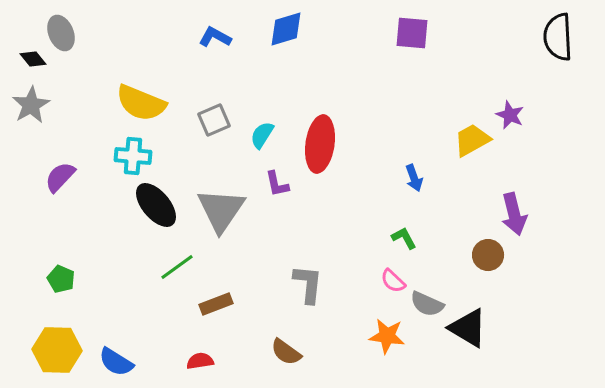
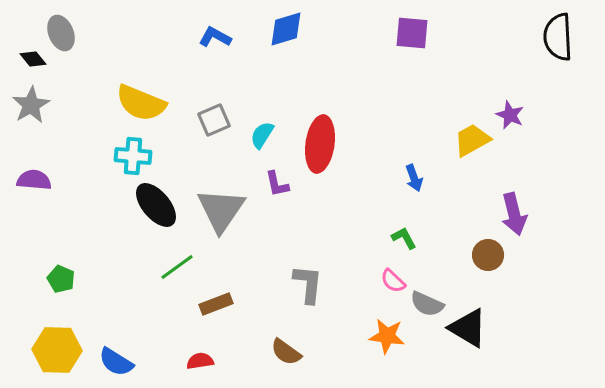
purple semicircle: moved 26 px left, 3 px down; rotated 52 degrees clockwise
